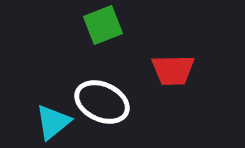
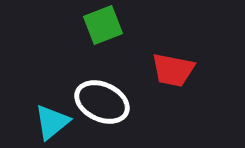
red trapezoid: rotated 12 degrees clockwise
cyan triangle: moved 1 px left
